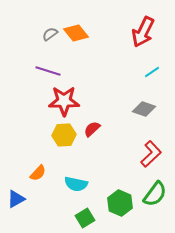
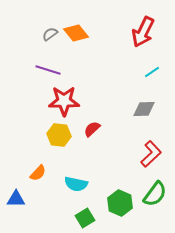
purple line: moved 1 px up
gray diamond: rotated 20 degrees counterclockwise
yellow hexagon: moved 5 px left; rotated 10 degrees clockwise
blue triangle: rotated 30 degrees clockwise
